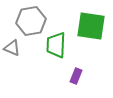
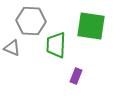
gray hexagon: rotated 12 degrees clockwise
